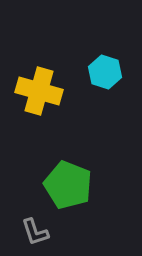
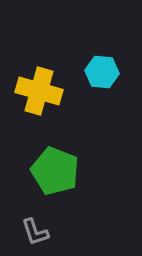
cyan hexagon: moved 3 px left; rotated 12 degrees counterclockwise
green pentagon: moved 13 px left, 14 px up
